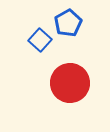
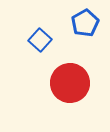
blue pentagon: moved 17 px right
